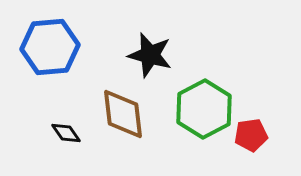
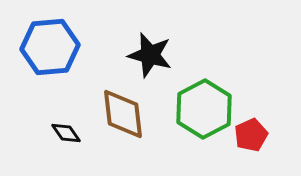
red pentagon: rotated 16 degrees counterclockwise
